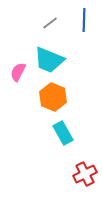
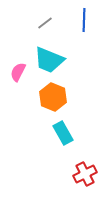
gray line: moved 5 px left
